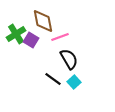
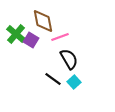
green cross: rotated 18 degrees counterclockwise
